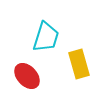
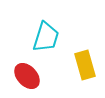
yellow rectangle: moved 6 px right, 1 px down
